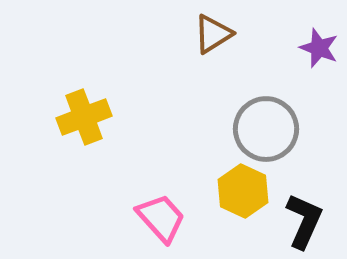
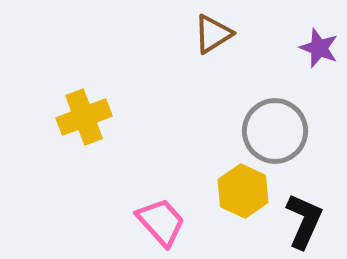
gray circle: moved 9 px right, 2 px down
pink trapezoid: moved 4 px down
